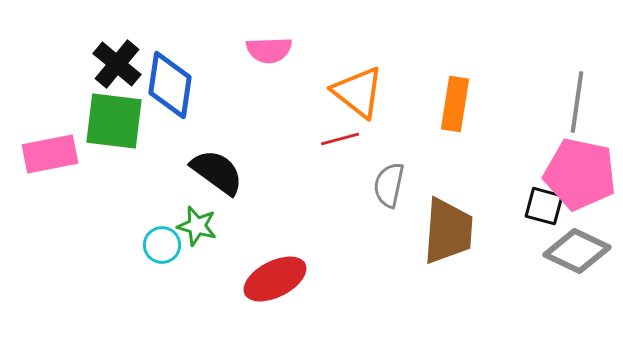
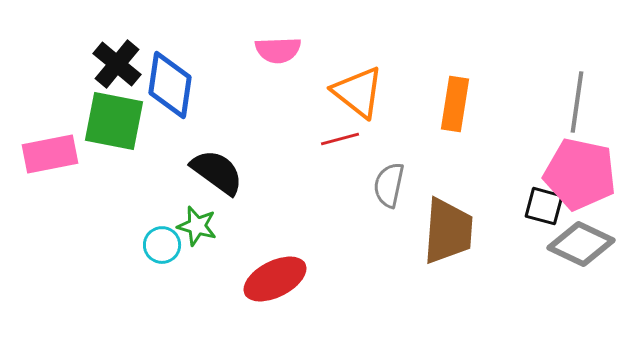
pink semicircle: moved 9 px right
green square: rotated 4 degrees clockwise
gray diamond: moved 4 px right, 7 px up
